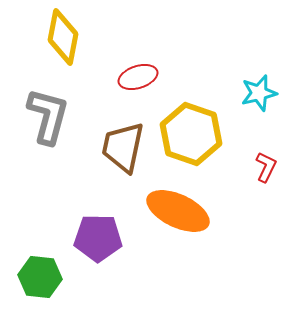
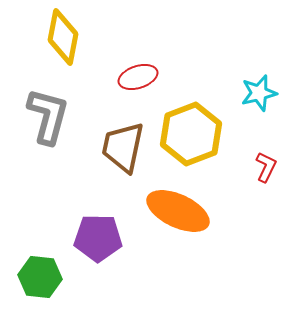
yellow hexagon: rotated 20 degrees clockwise
